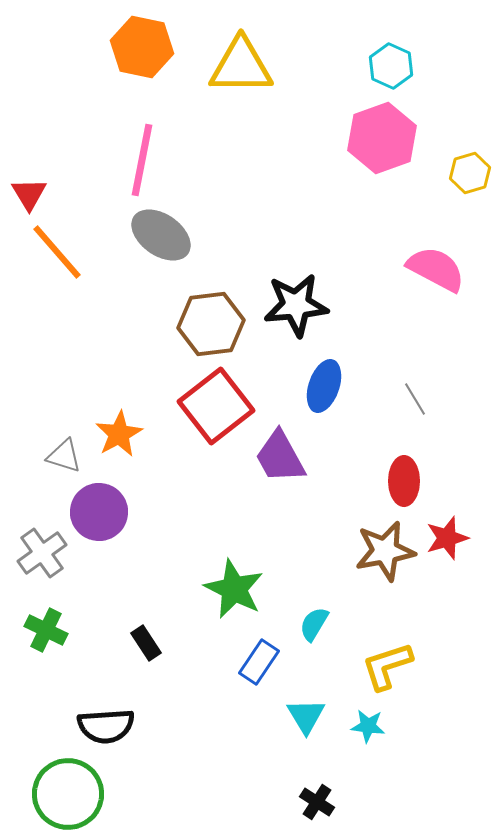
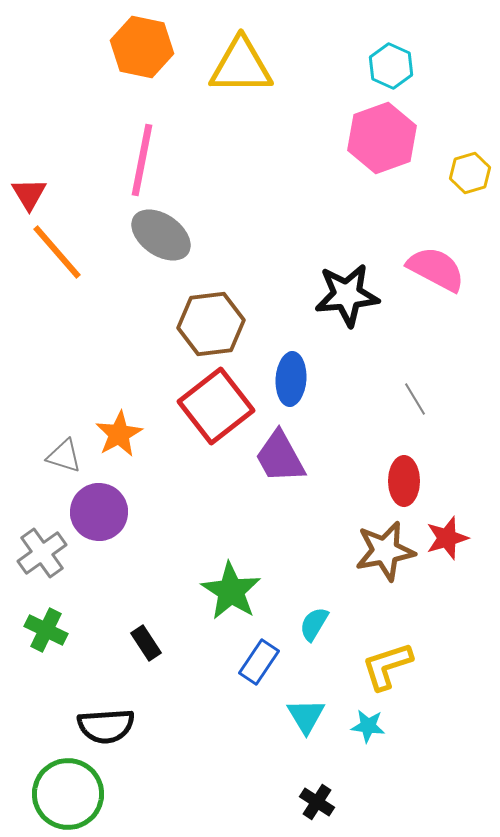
black star: moved 51 px right, 10 px up
blue ellipse: moved 33 px left, 7 px up; rotated 15 degrees counterclockwise
green star: moved 3 px left, 2 px down; rotated 6 degrees clockwise
